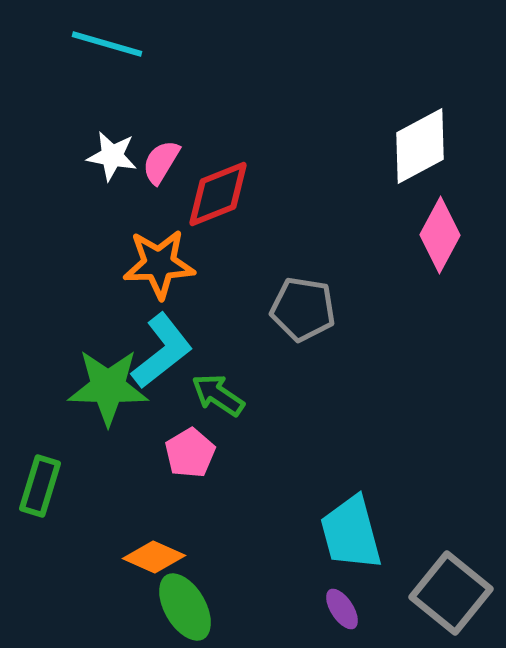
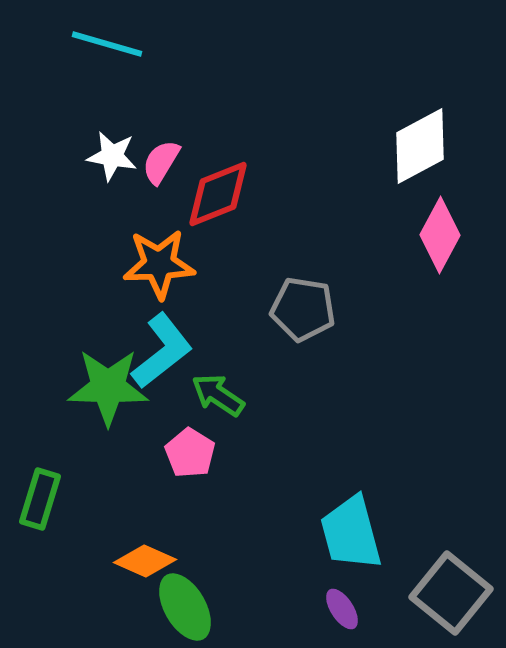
pink pentagon: rotated 9 degrees counterclockwise
green rectangle: moved 13 px down
orange diamond: moved 9 px left, 4 px down
